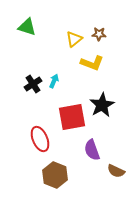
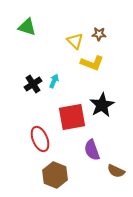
yellow triangle: moved 1 px right, 2 px down; rotated 36 degrees counterclockwise
